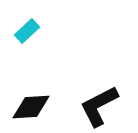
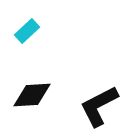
black diamond: moved 1 px right, 12 px up
